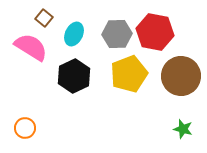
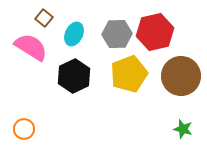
red hexagon: rotated 24 degrees counterclockwise
orange circle: moved 1 px left, 1 px down
